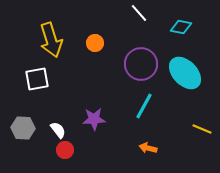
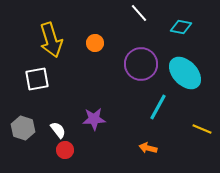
cyan line: moved 14 px right, 1 px down
gray hexagon: rotated 15 degrees clockwise
